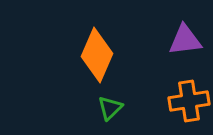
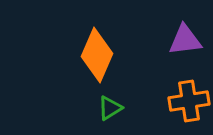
green triangle: rotated 12 degrees clockwise
